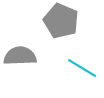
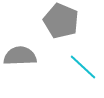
cyan line: moved 1 px right, 1 px up; rotated 12 degrees clockwise
